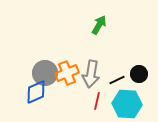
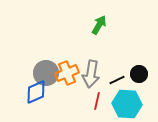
gray circle: moved 1 px right
